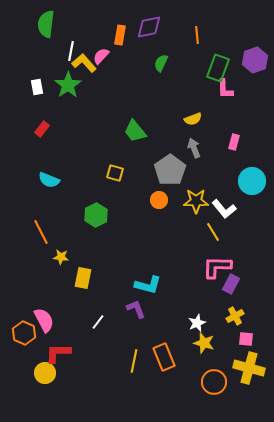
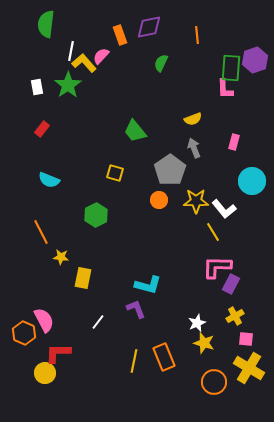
orange rectangle at (120, 35): rotated 30 degrees counterclockwise
green rectangle at (218, 68): moved 13 px right; rotated 16 degrees counterclockwise
yellow cross at (249, 368): rotated 16 degrees clockwise
